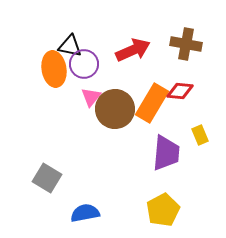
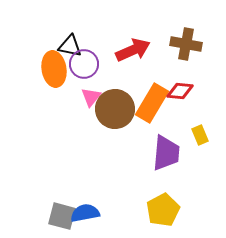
gray square: moved 15 px right, 38 px down; rotated 16 degrees counterclockwise
